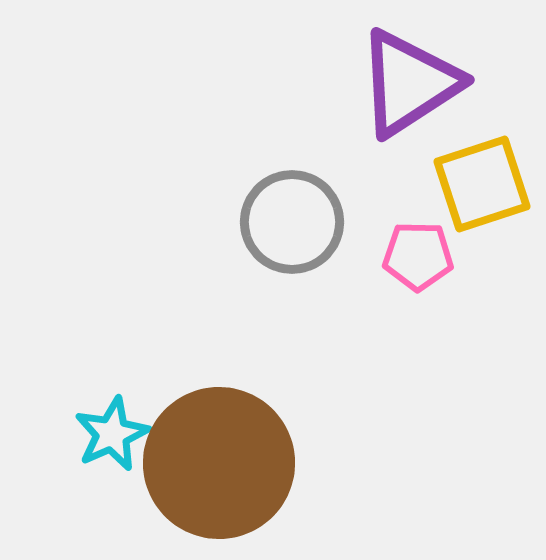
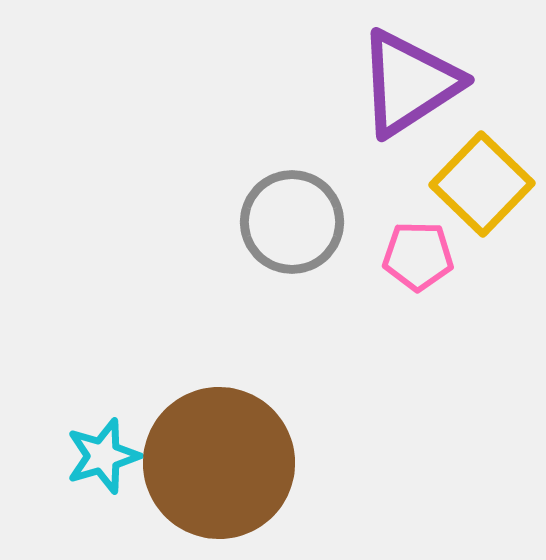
yellow square: rotated 28 degrees counterclockwise
cyan star: moved 9 px left, 22 px down; rotated 8 degrees clockwise
